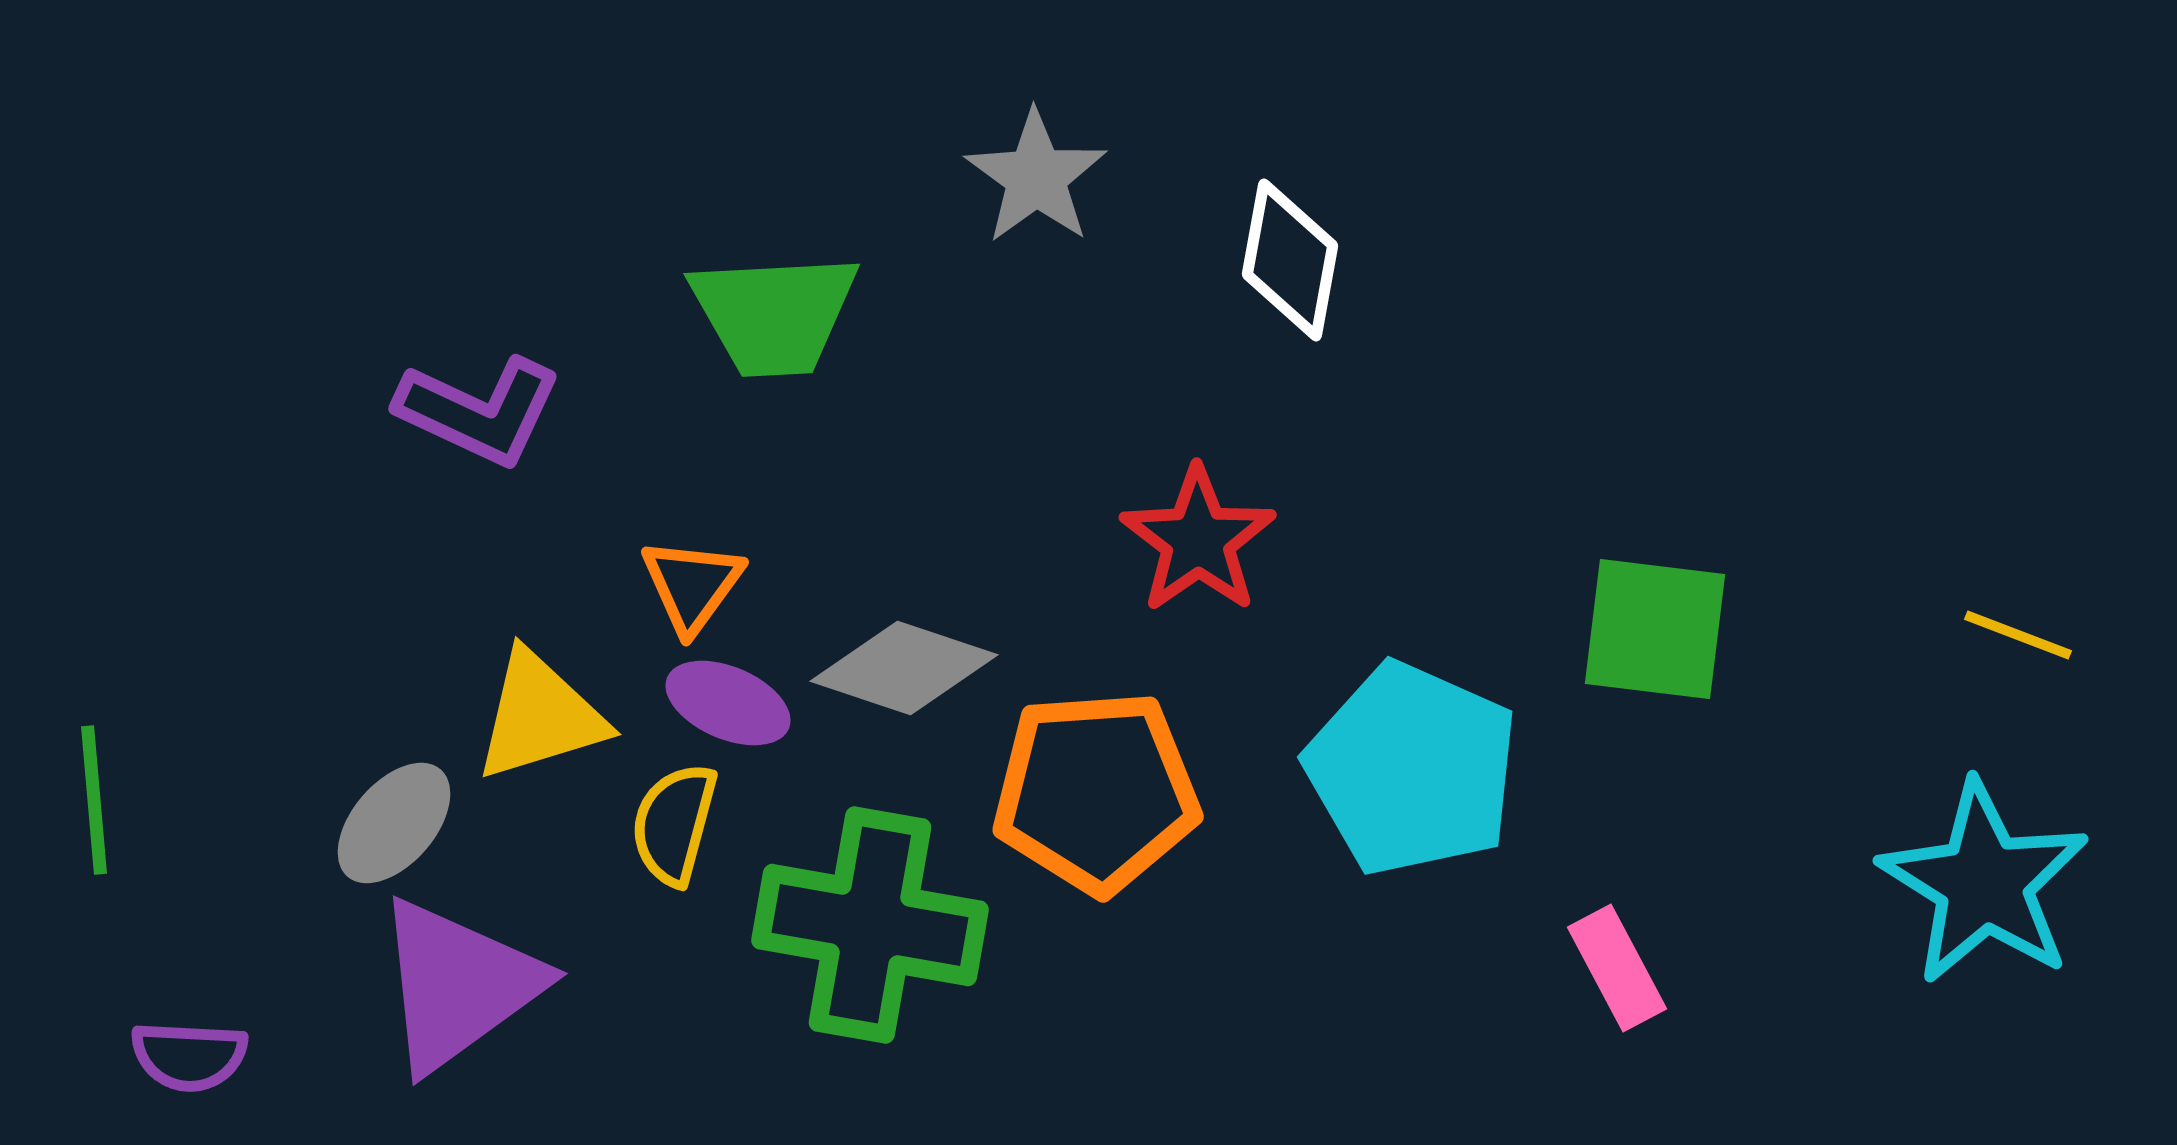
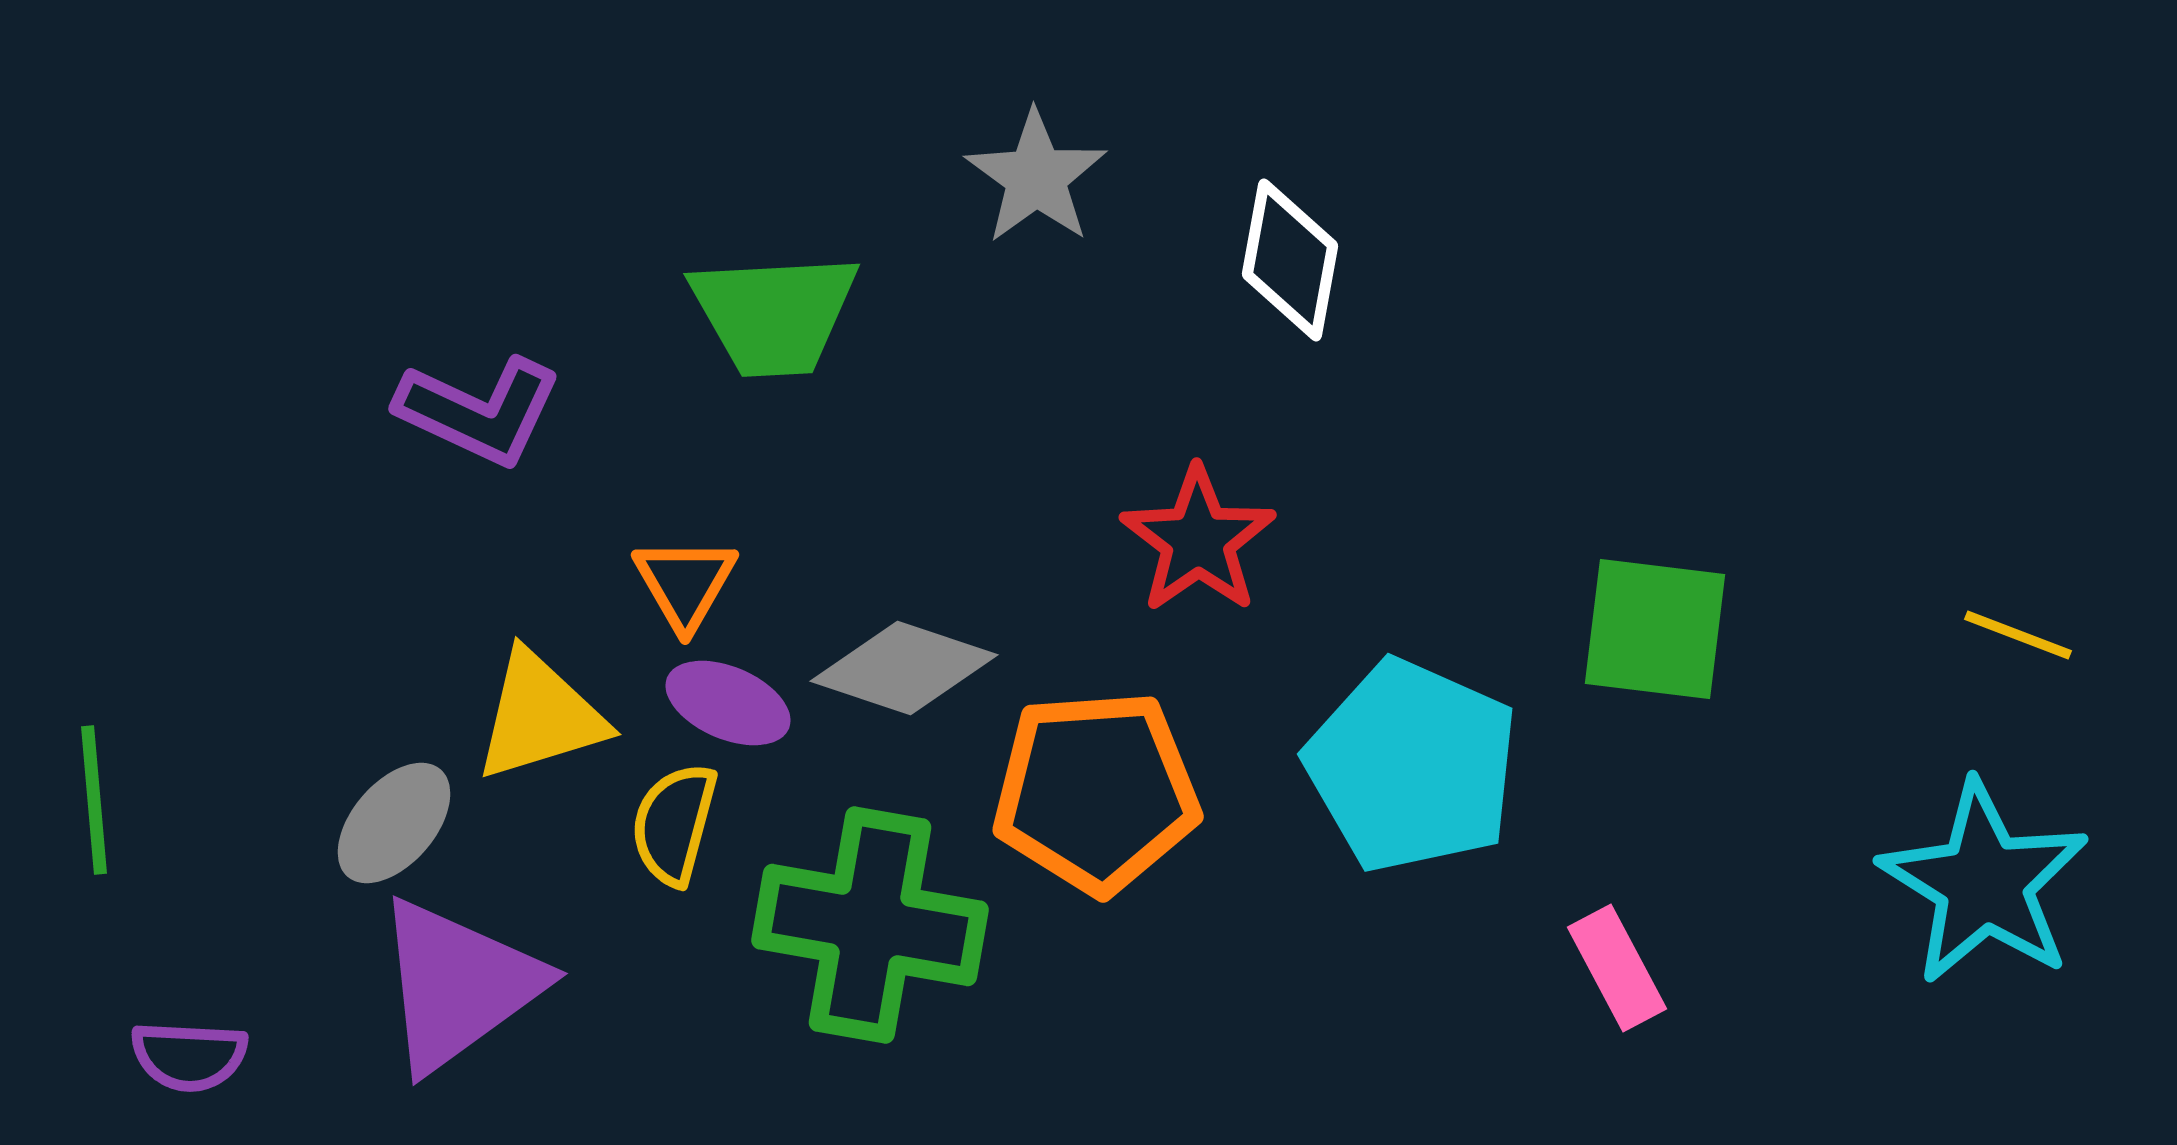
orange triangle: moved 7 px left, 2 px up; rotated 6 degrees counterclockwise
cyan pentagon: moved 3 px up
